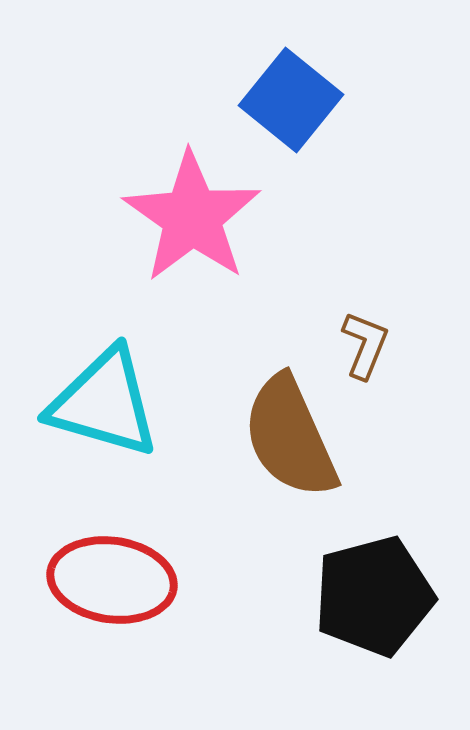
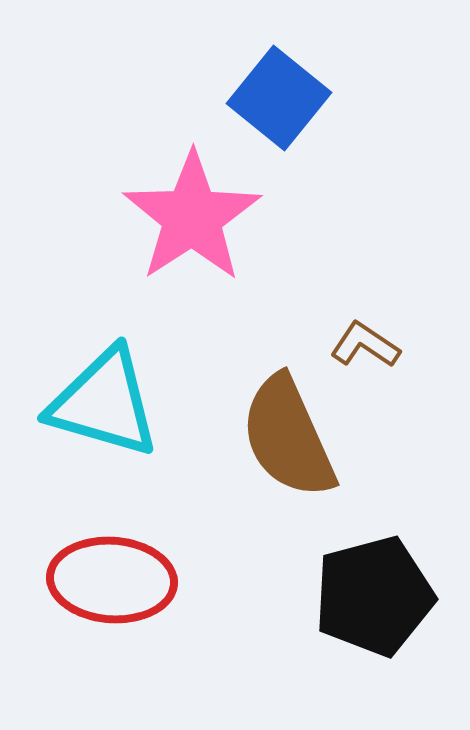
blue square: moved 12 px left, 2 px up
pink star: rotated 4 degrees clockwise
brown L-shape: rotated 78 degrees counterclockwise
brown semicircle: moved 2 px left
red ellipse: rotated 4 degrees counterclockwise
